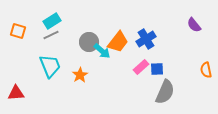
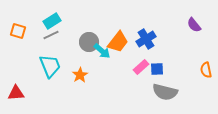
gray semicircle: rotated 80 degrees clockwise
